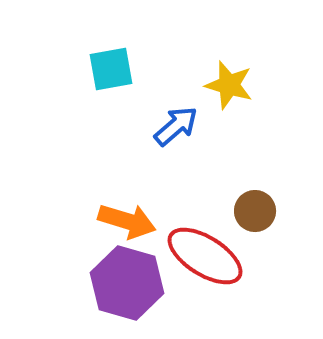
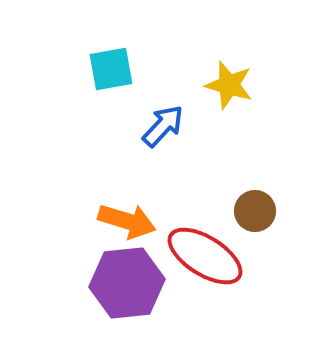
blue arrow: moved 13 px left; rotated 6 degrees counterclockwise
purple hexagon: rotated 22 degrees counterclockwise
